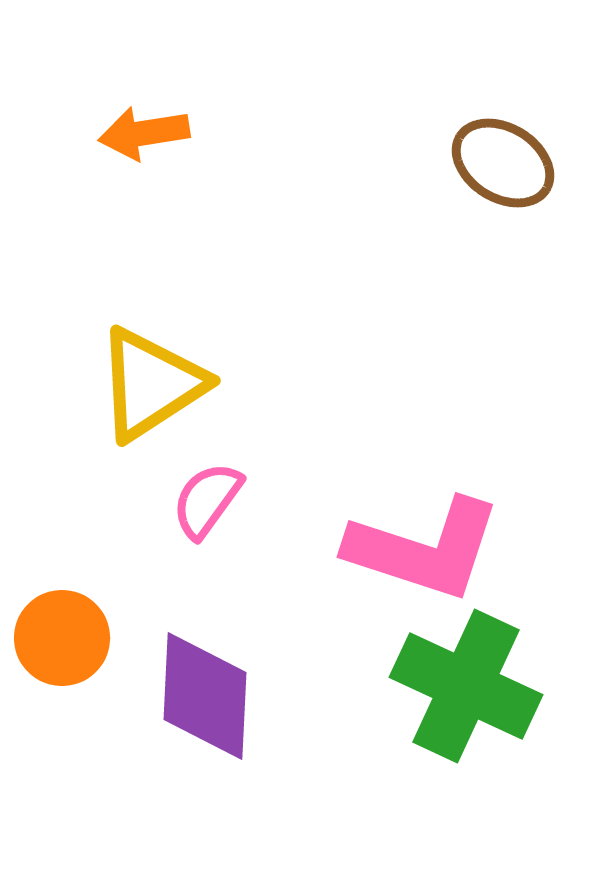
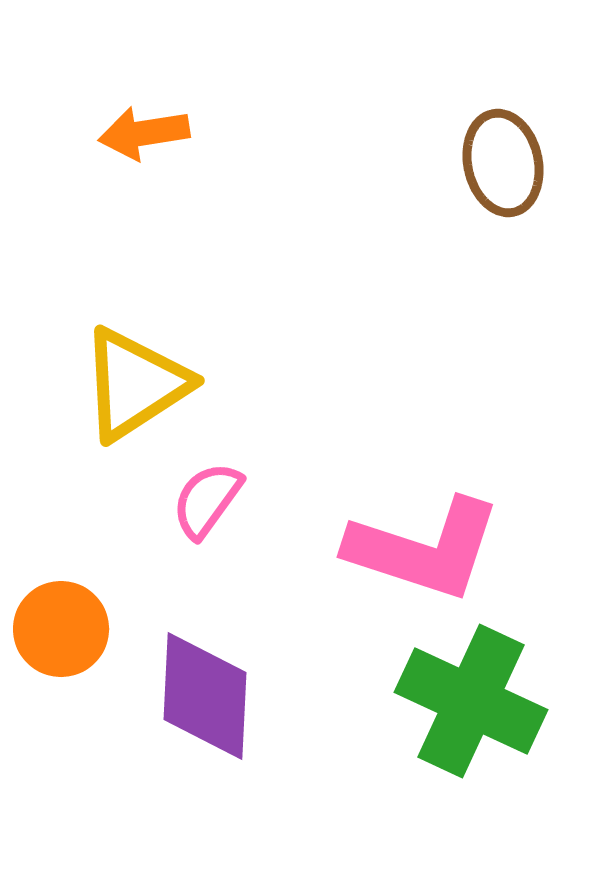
brown ellipse: rotated 46 degrees clockwise
yellow triangle: moved 16 px left
orange circle: moved 1 px left, 9 px up
green cross: moved 5 px right, 15 px down
